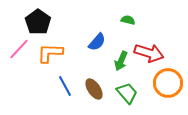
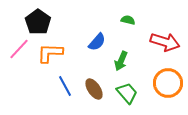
red arrow: moved 16 px right, 11 px up
